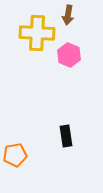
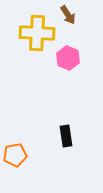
brown arrow: rotated 42 degrees counterclockwise
pink hexagon: moved 1 px left, 3 px down
